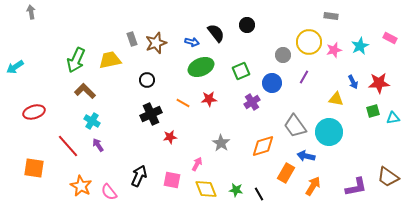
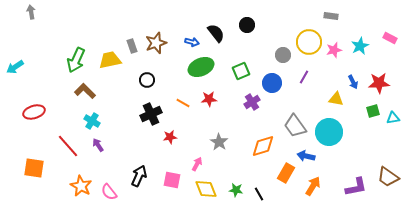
gray rectangle at (132, 39): moved 7 px down
gray star at (221, 143): moved 2 px left, 1 px up
